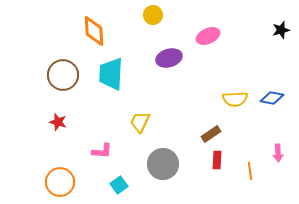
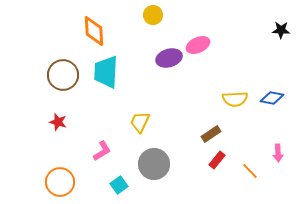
black star: rotated 18 degrees clockwise
pink ellipse: moved 10 px left, 9 px down
cyan trapezoid: moved 5 px left, 2 px up
pink L-shape: rotated 35 degrees counterclockwise
red rectangle: rotated 36 degrees clockwise
gray circle: moved 9 px left
orange line: rotated 36 degrees counterclockwise
